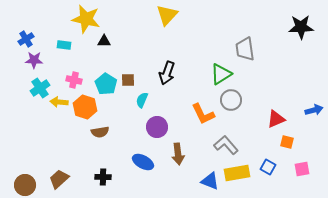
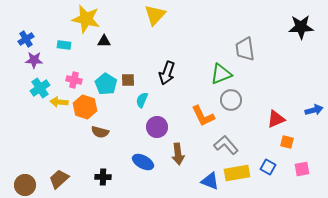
yellow triangle: moved 12 px left
green triangle: rotated 10 degrees clockwise
orange L-shape: moved 2 px down
brown semicircle: rotated 24 degrees clockwise
